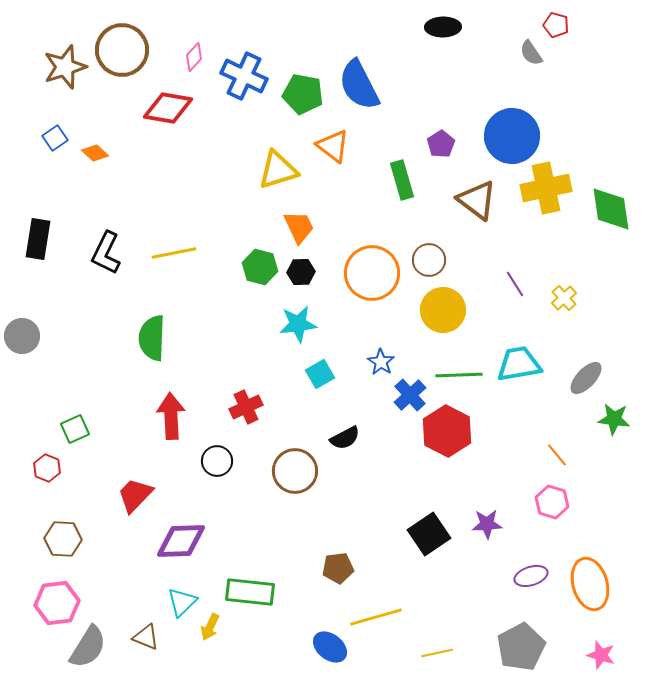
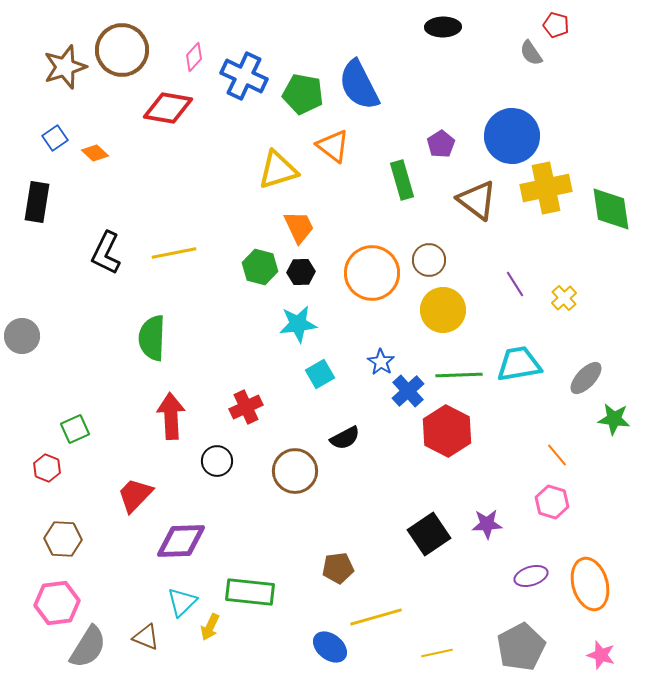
black rectangle at (38, 239): moved 1 px left, 37 px up
blue cross at (410, 395): moved 2 px left, 4 px up
